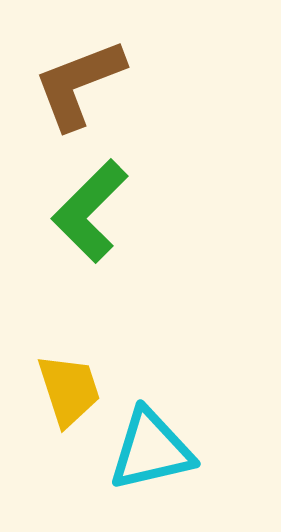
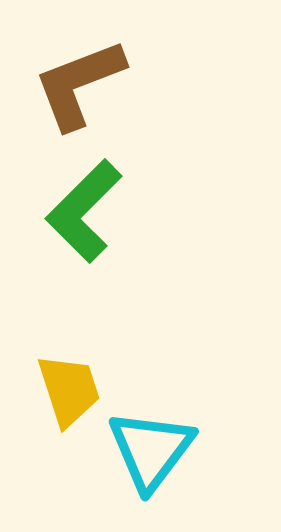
green L-shape: moved 6 px left
cyan triangle: rotated 40 degrees counterclockwise
